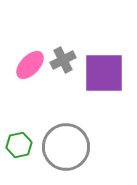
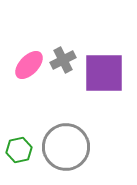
pink ellipse: moved 1 px left
green hexagon: moved 5 px down
